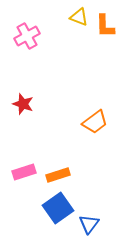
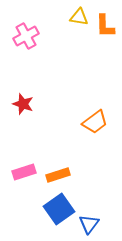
yellow triangle: rotated 12 degrees counterclockwise
pink cross: moved 1 px left
blue square: moved 1 px right, 1 px down
